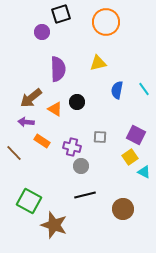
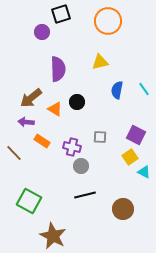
orange circle: moved 2 px right, 1 px up
yellow triangle: moved 2 px right, 1 px up
brown star: moved 1 px left, 11 px down; rotated 8 degrees clockwise
